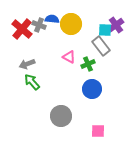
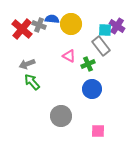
purple cross: moved 1 px right, 1 px down; rotated 21 degrees counterclockwise
pink triangle: moved 1 px up
